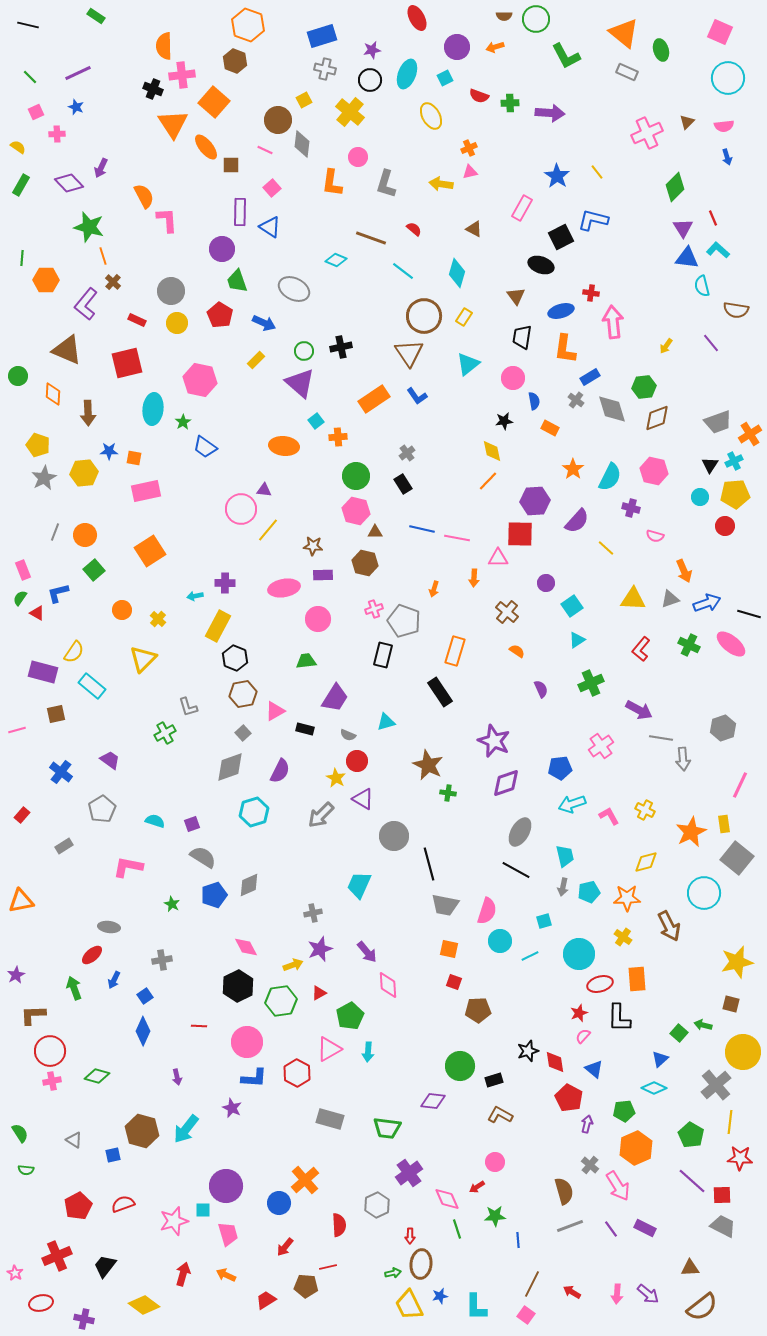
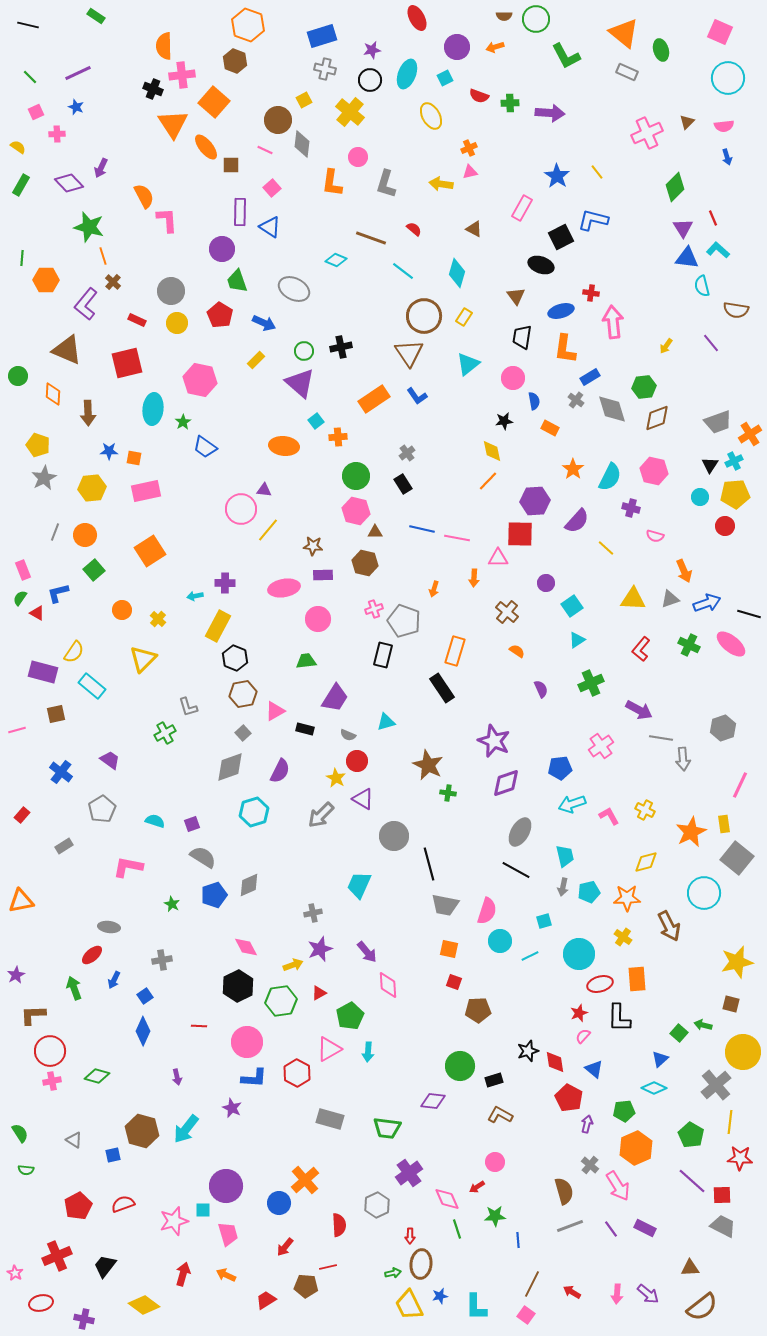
yellow hexagon at (84, 473): moved 8 px right, 15 px down
black rectangle at (440, 692): moved 2 px right, 4 px up
